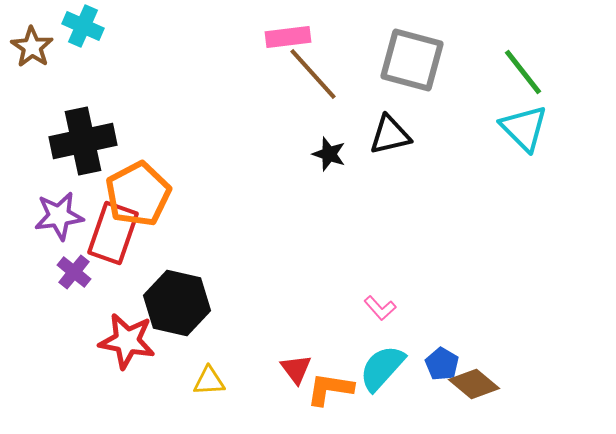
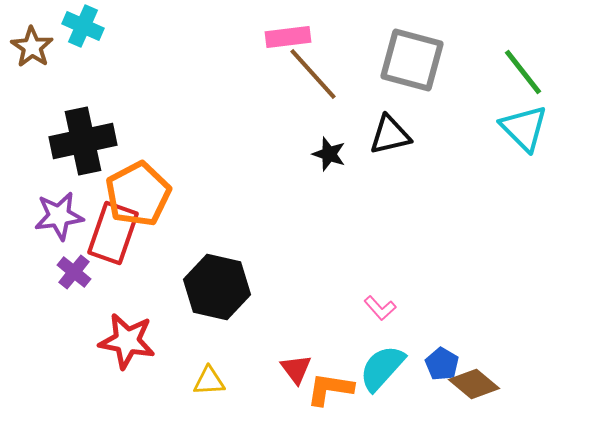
black hexagon: moved 40 px right, 16 px up
